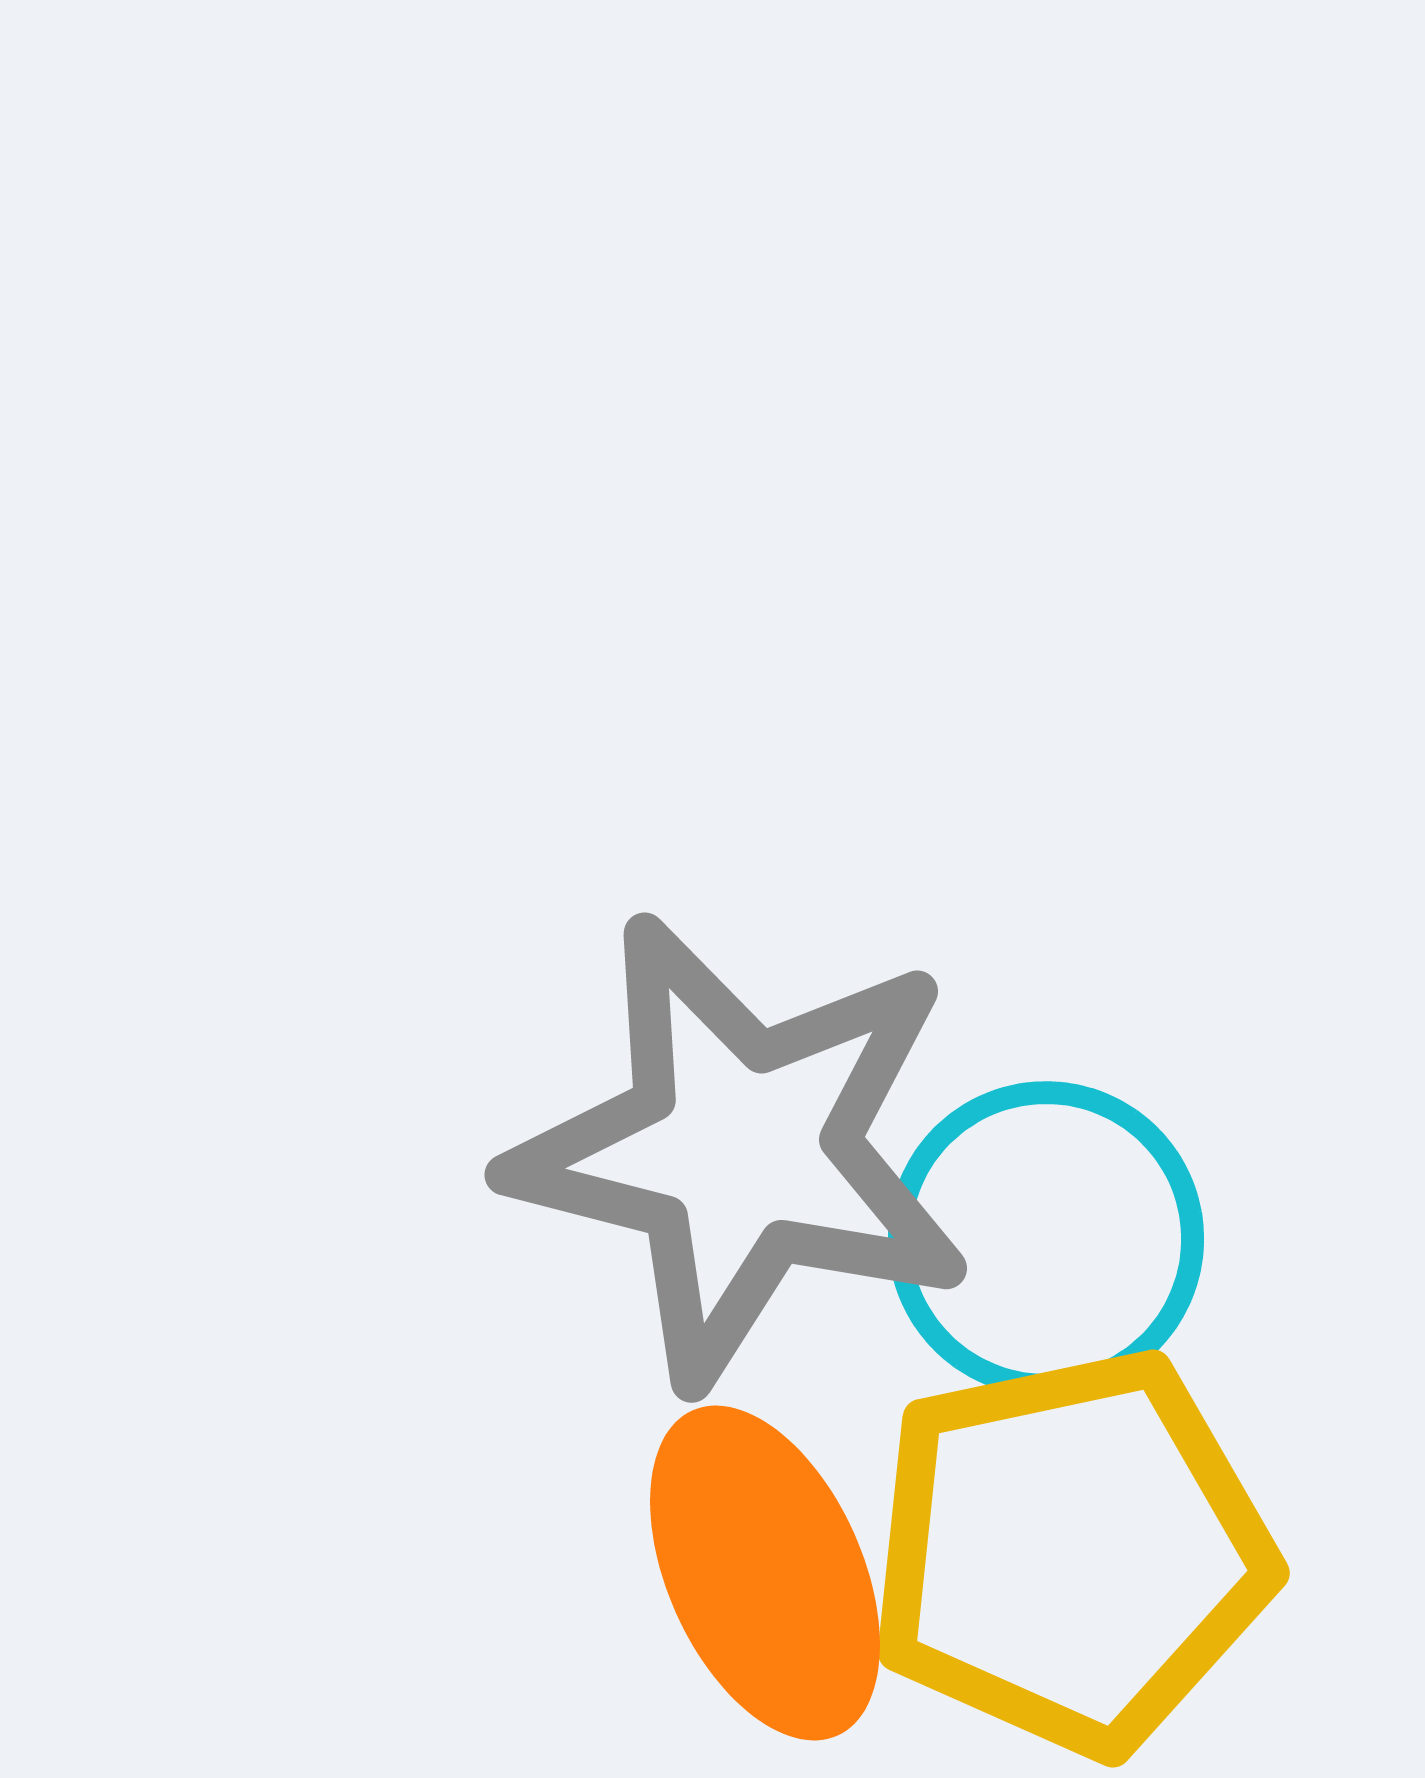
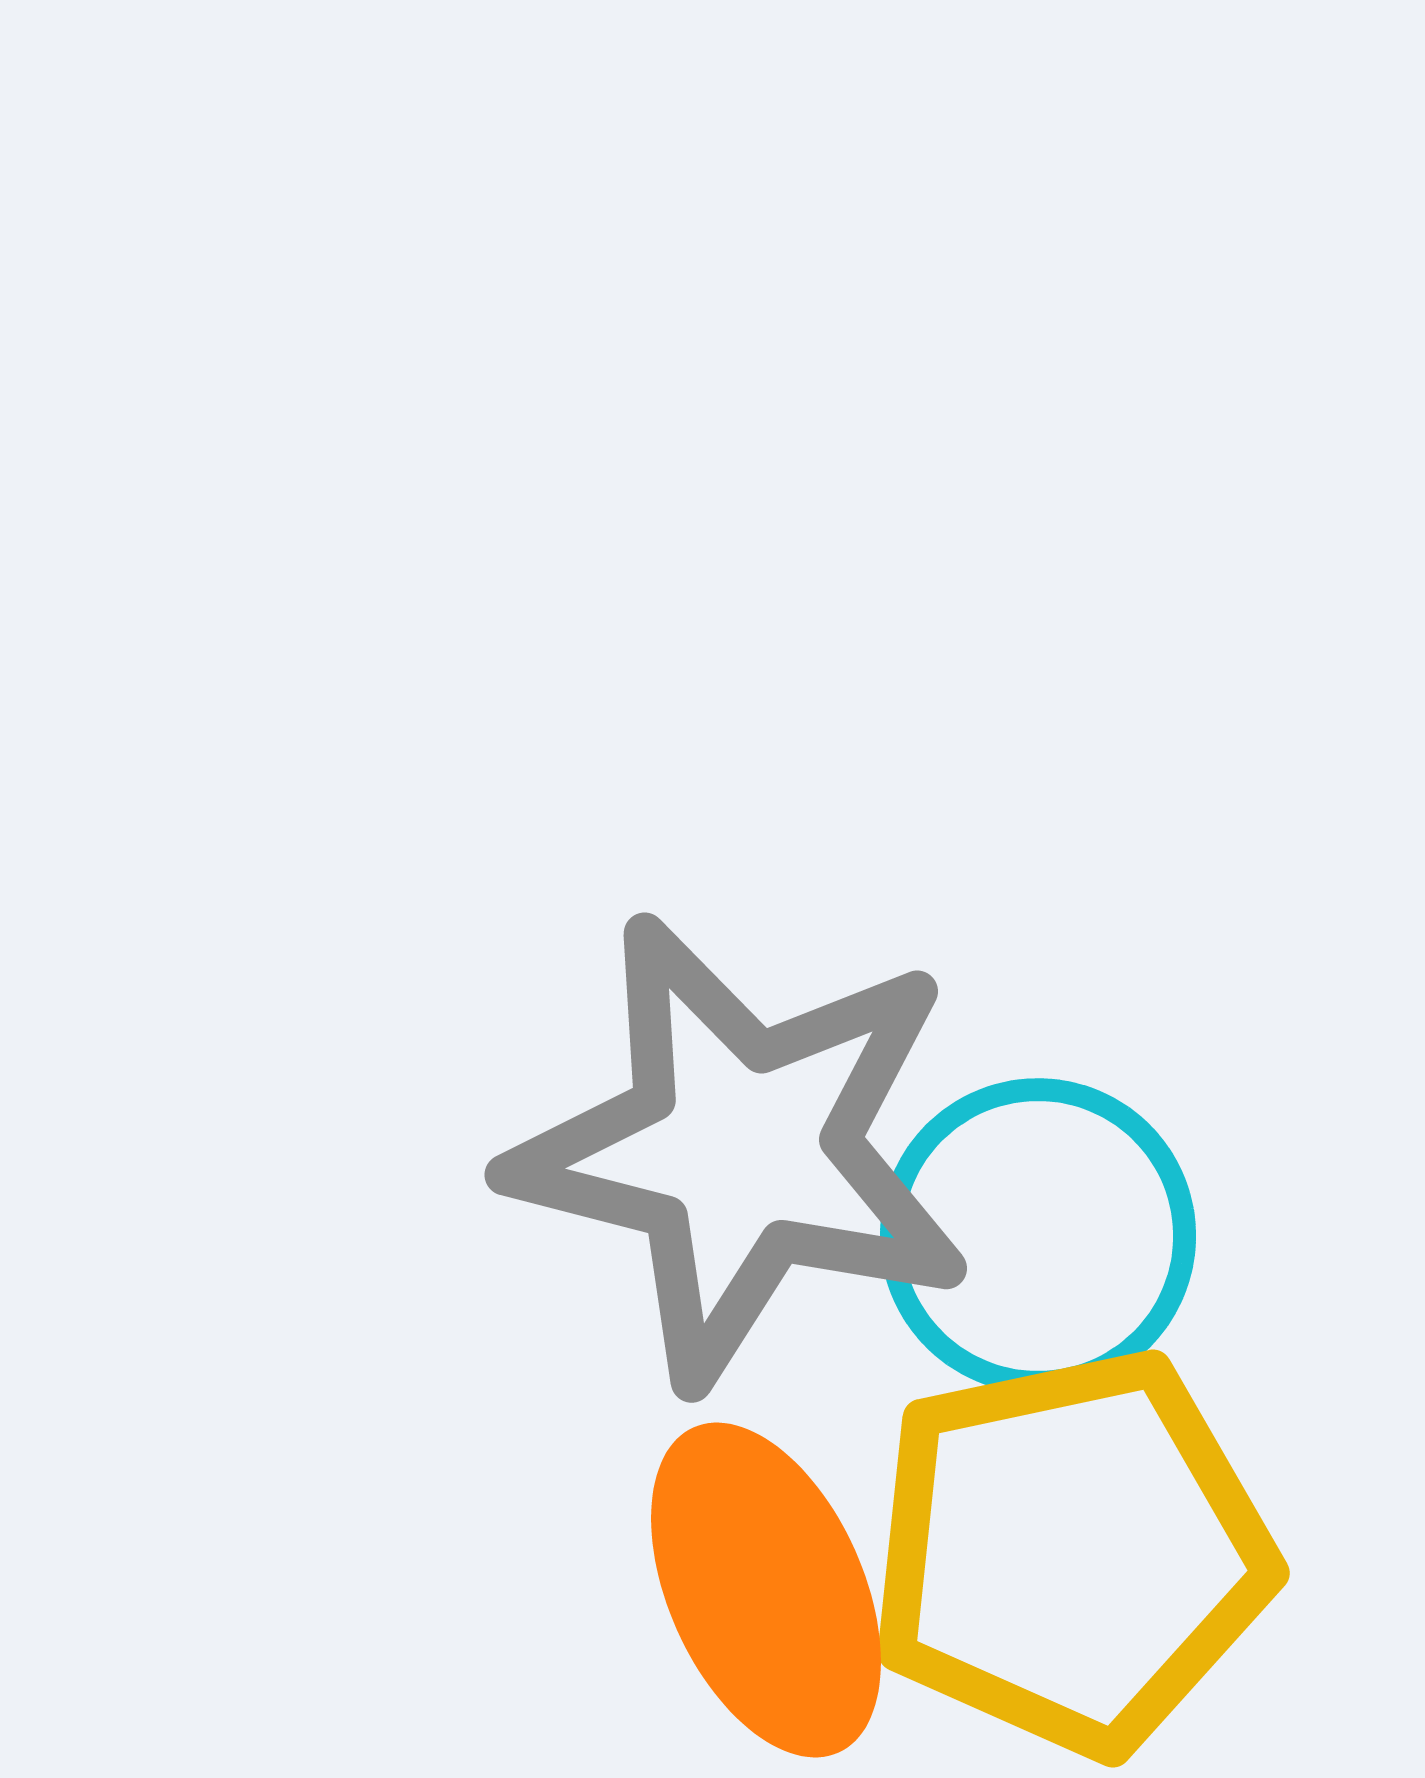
cyan circle: moved 8 px left, 3 px up
orange ellipse: moved 1 px right, 17 px down
